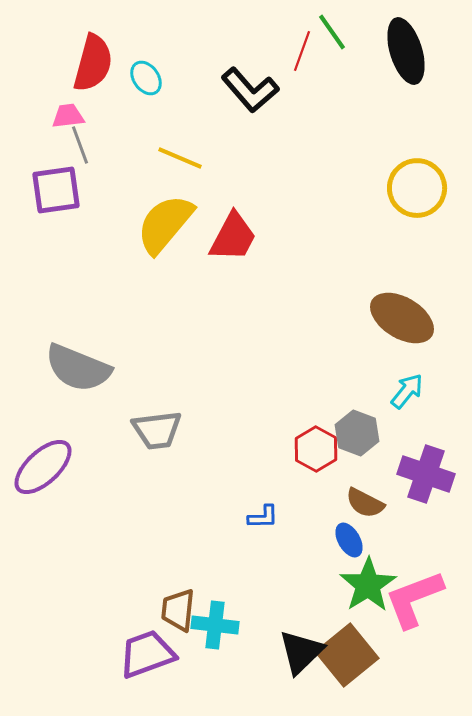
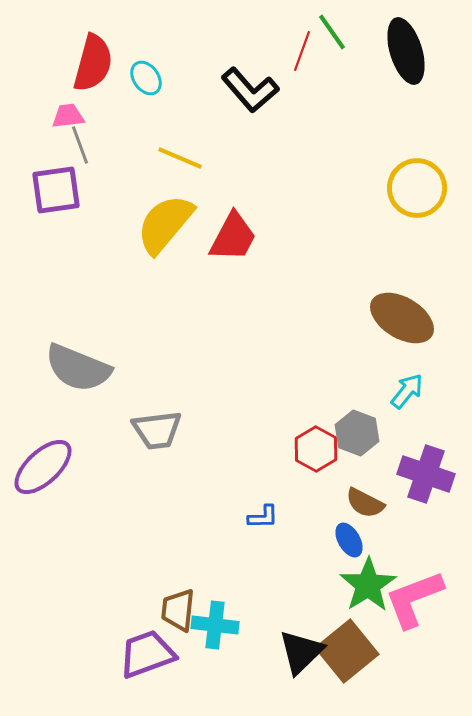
brown square: moved 4 px up
